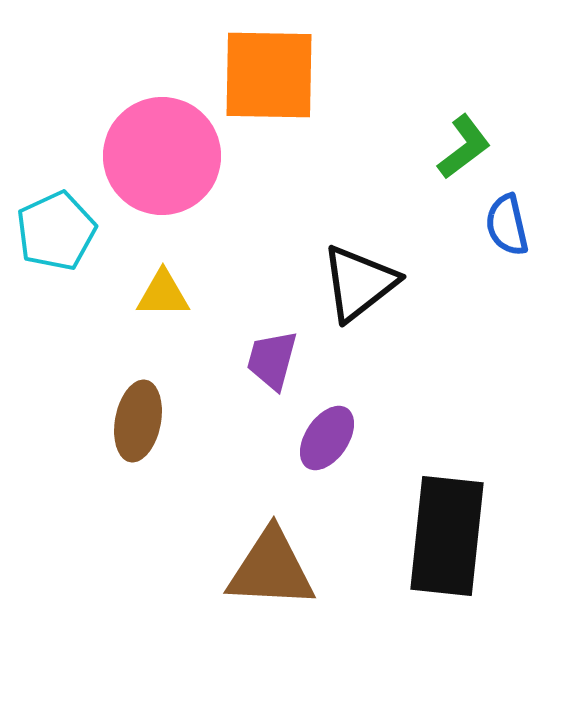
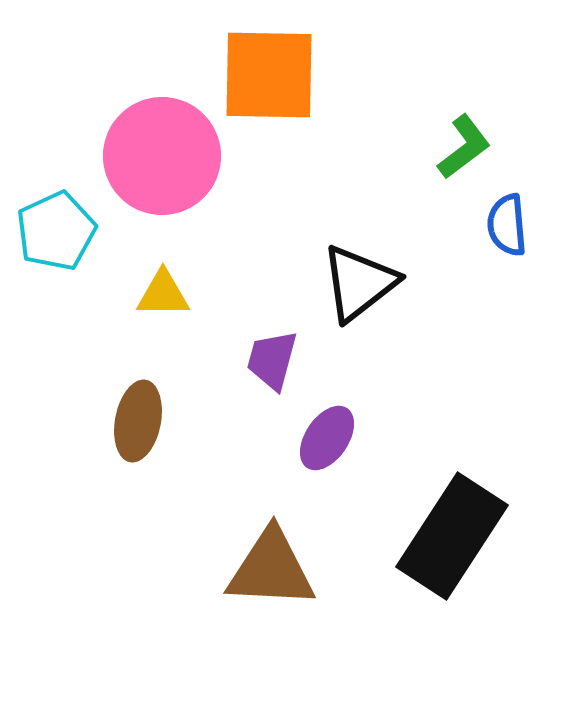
blue semicircle: rotated 8 degrees clockwise
black rectangle: moved 5 px right; rotated 27 degrees clockwise
